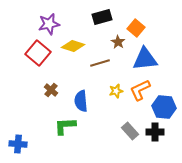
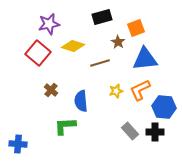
orange square: rotated 30 degrees clockwise
